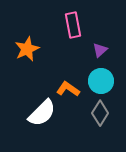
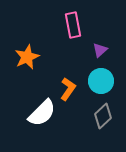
orange star: moved 8 px down
orange L-shape: rotated 90 degrees clockwise
gray diamond: moved 3 px right, 3 px down; rotated 15 degrees clockwise
